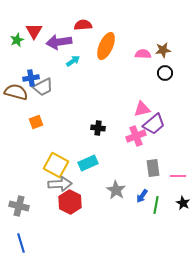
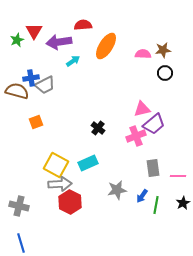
orange ellipse: rotated 8 degrees clockwise
gray trapezoid: moved 2 px right, 2 px up
brown semicircle: moved 1 px right, 1 px up
black cross: rotated 32 degrees clockwise
gray star: moved 1 px right; rotated 30 degrees clockwise
black star: rotated 16 degrees clockwise
